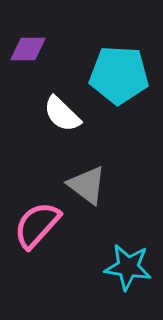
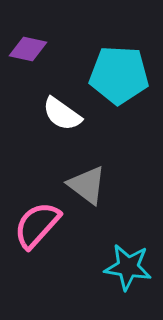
purple diamond: rotated 12 degrees clockwise
white semicircle: rotated 9 degrees counterclockwise
